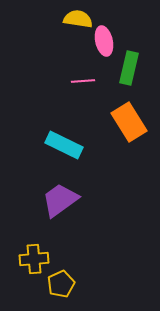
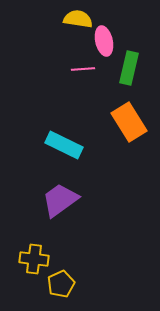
pink line: moved 12 px up
yellow cross: rotated 12 degrees clockwise
